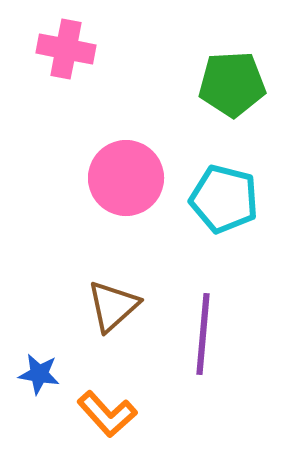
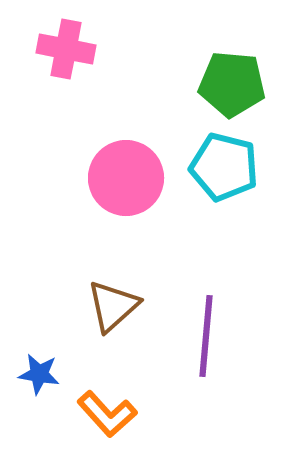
green pentagon: rotated 8 degrees clockwise
cyan pentagon: moved 32 px up
purple line: moved 3 px right, 2 px down
